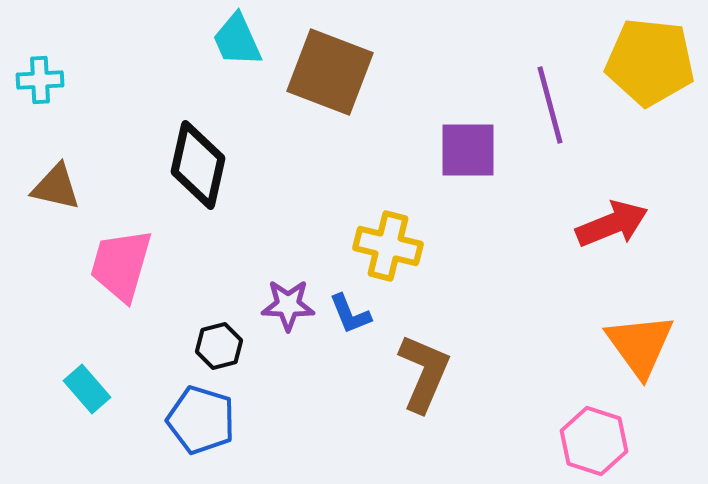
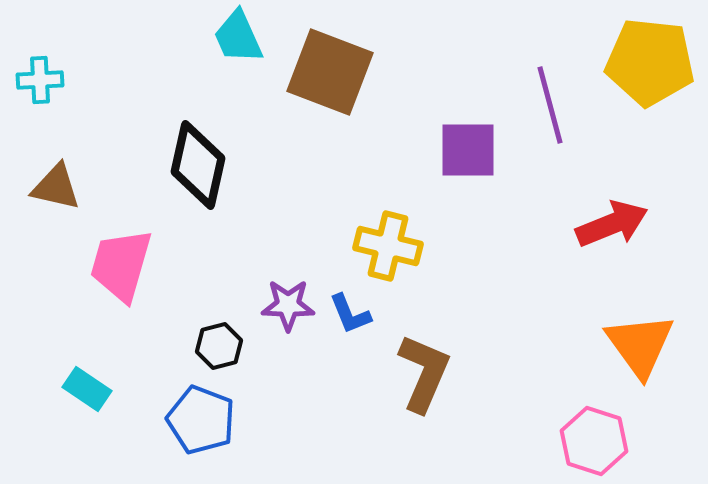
cyan trapezoid: moved 1 px right, 3 px up
cyan rectangle: rotated 15 degrees counterclockwise
blue pentagon: rotated 4 degrees clockwise
